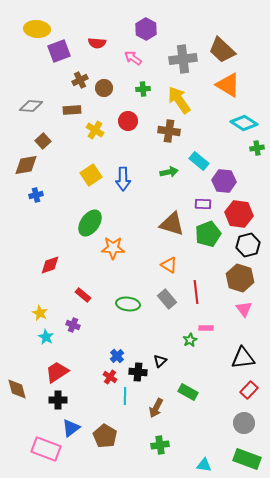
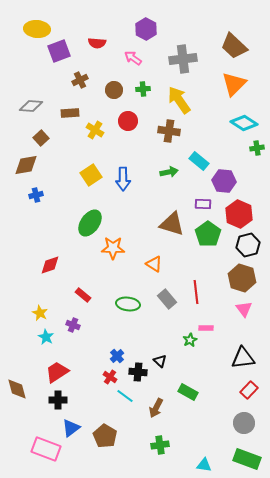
brown trapezoid at (222, 50): moved 12 px right, 4 px up
orange triangle at (228, 85): moved 6 px right, 1 px up; rotated 44 degrees clockwise
brown circle at (104, 88): moved 10 px right, 2 px down
brown rectangle at (72, 110): moved 2 px left, 3 px down
brown square at (43, 141): moved 2 px left, 3 px up
red hexagon at (239, 214): rotated 16 degrees clockwise
green pentagon at (208, 234): rotated 15 degrees counterclockwise
orange triangle at (169, 265): moved 15 px left, 1 px up
brown hexagon at (240, 278): moved 2 px right
black triangle at (160, 361): rotated 32 degrees counterclockwise
cyan line at (125, 396): rotated 54 degrees counterclockwise
